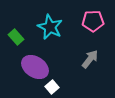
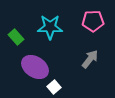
cyan star: rotated 25 degrees counterclockwise
white square: moved 2 px right
